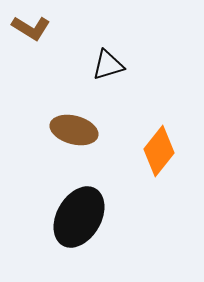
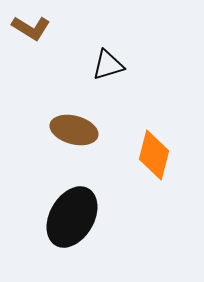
orange diamond: moved 5 px left, 4 px down; rotated 24 degrees counterclockwise
black ellipse: moved 7 px left
